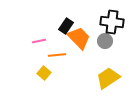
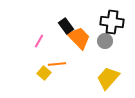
black rectangle: rotated 70 degrees counterclockwise
pink line: rotated 48 degrees counterclockwise
orange line: moved 9 px down
yellow trapezoid: rotated 15 degrees counterclockwise
